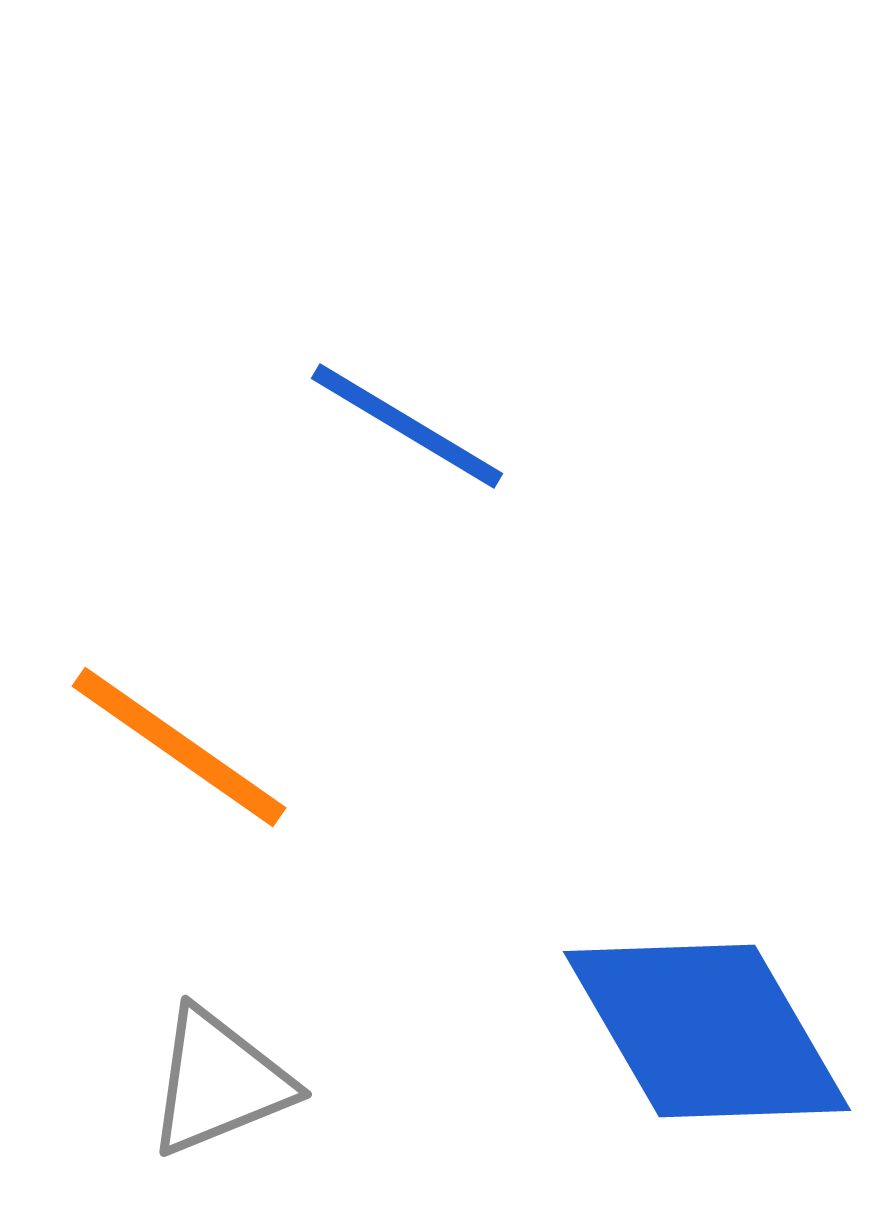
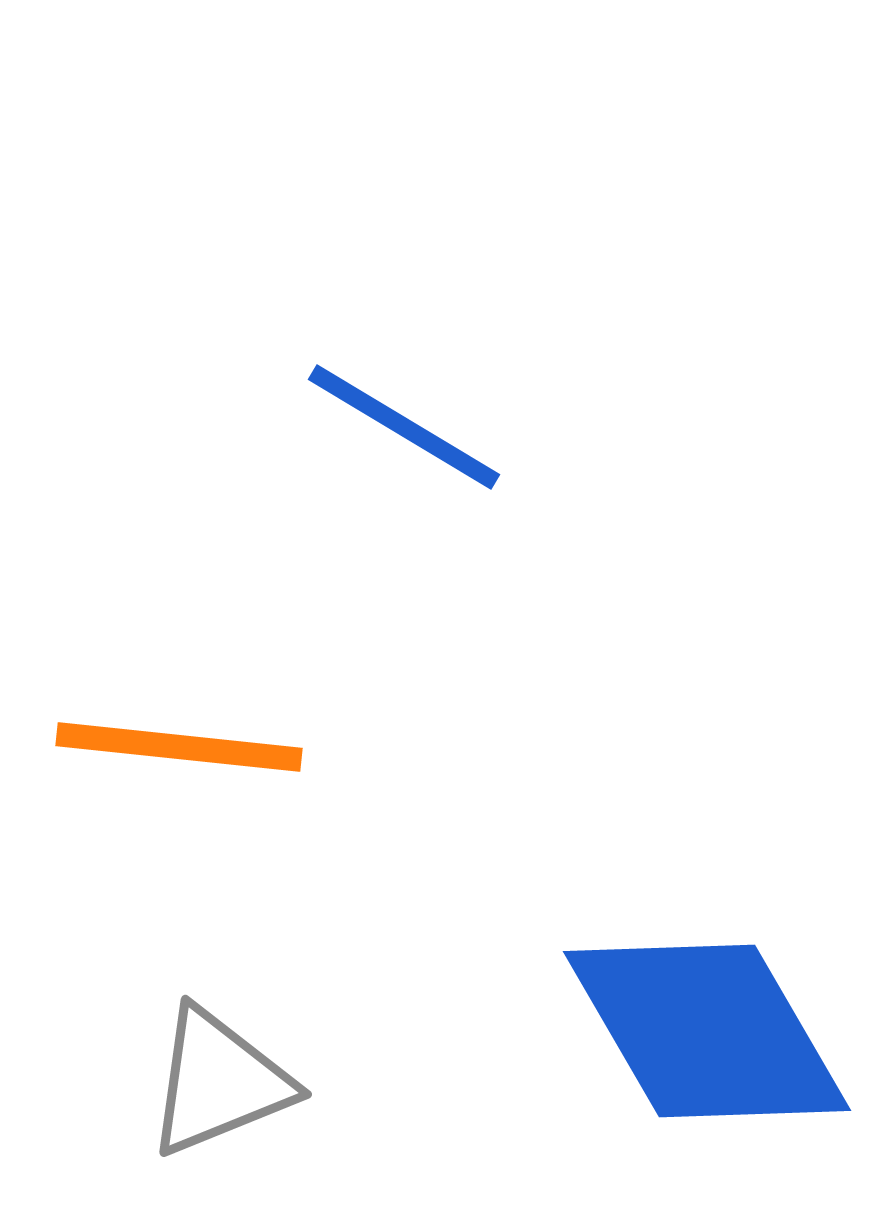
blue line: moved 3 px left, 1 px down
orange line: rotated 29 degrees counterclockwise
